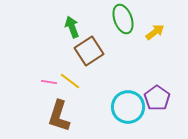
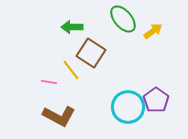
green ellipse: rotated 20 degrees counterclockwise
green arrow: rotated 70 degrees counterclockwise
yellow arrow: moved 2 px left, 1 px up
brown square: moved 2 px right, 2 px down; rotated 24 degrees counterclockwise
yellow line: moved 1 px right, 11 px up; rotated 15 degrees clockwise
purple pentagon: moved 1 px left, 2 px down
brown L-shape: rotated 80 degrees counterclockwise
